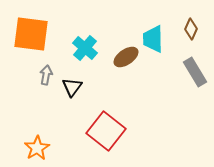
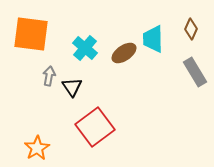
brown ellipse: moved 2 px left, 4 px up
gray arrow: moved 3 px right, 1 px down
black triangle: rotated 10 degrees counterclockwise
red square: moved 11 px left, 4 px up; rotated 15 degrees clockwise
